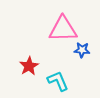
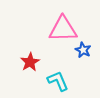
blue star: moved 1 px right; rotated 21 degrees clockwise
red star: moved 1 px right, 4 px up
